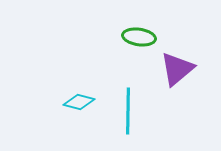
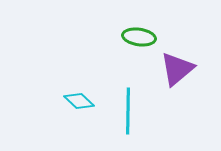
cyan diamond: moved 1 px up; rotated 28 degrees clockwise
